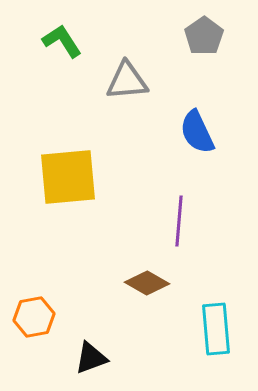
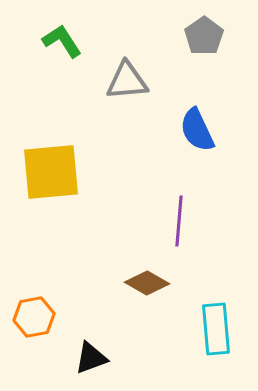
blue semicircle: moved 2 px up
yellow square: moved 17 px left, 5 px up
